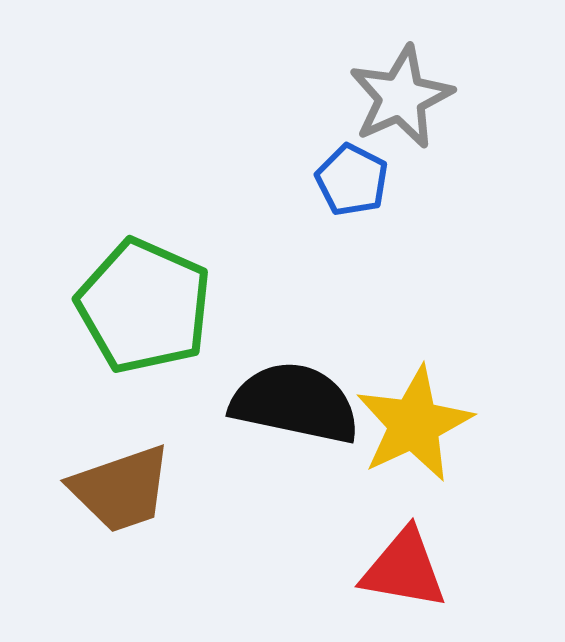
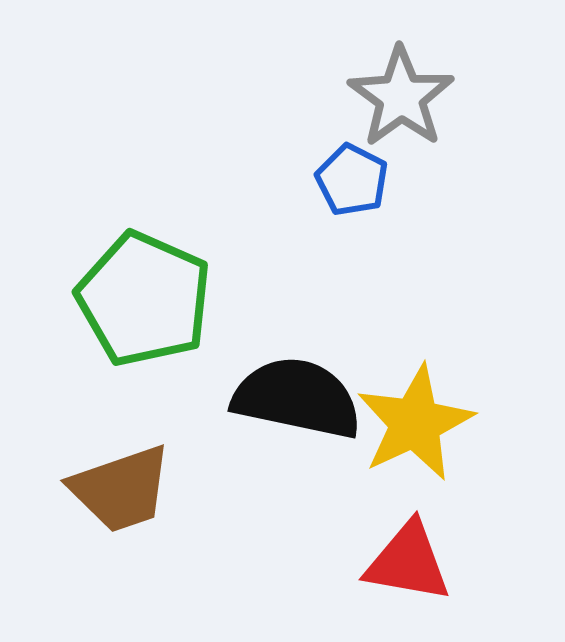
gray star: rotated 12 degrees counterclockwise
green pentagon: moved 7 px up
black semicircle: moved 2 px right, 5 px up
yellow star: moved 1 px right, 1 px up
red triangle: moved 4 px right, 7 px up
